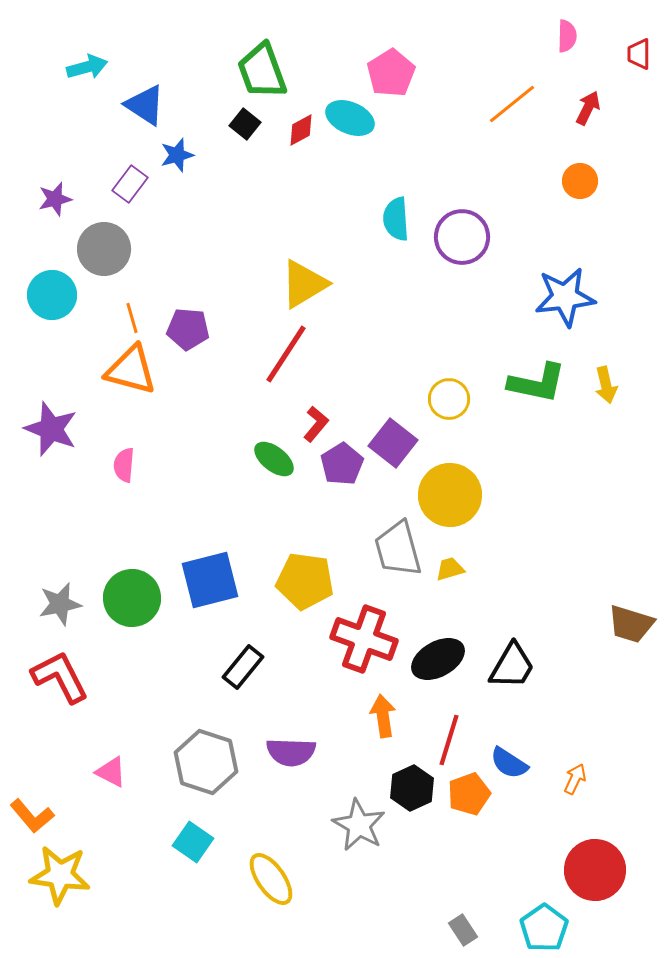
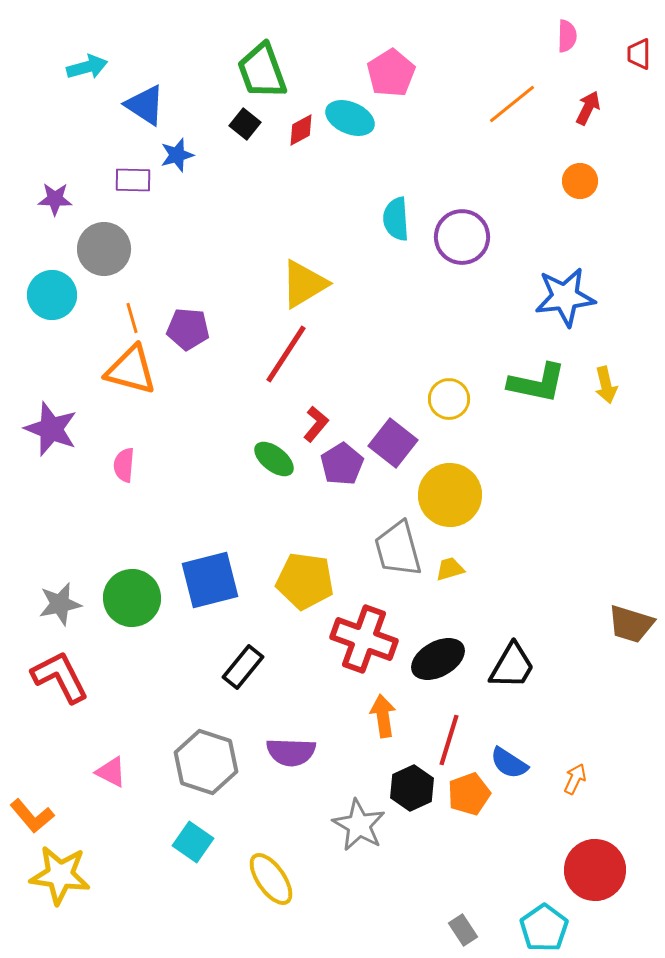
purple rectangle at (130, 184): moved 3 px right, 4 px up; rotated 54 degrees clockwise
purple star at (55, 199): rotated 16 degrees clockwise
